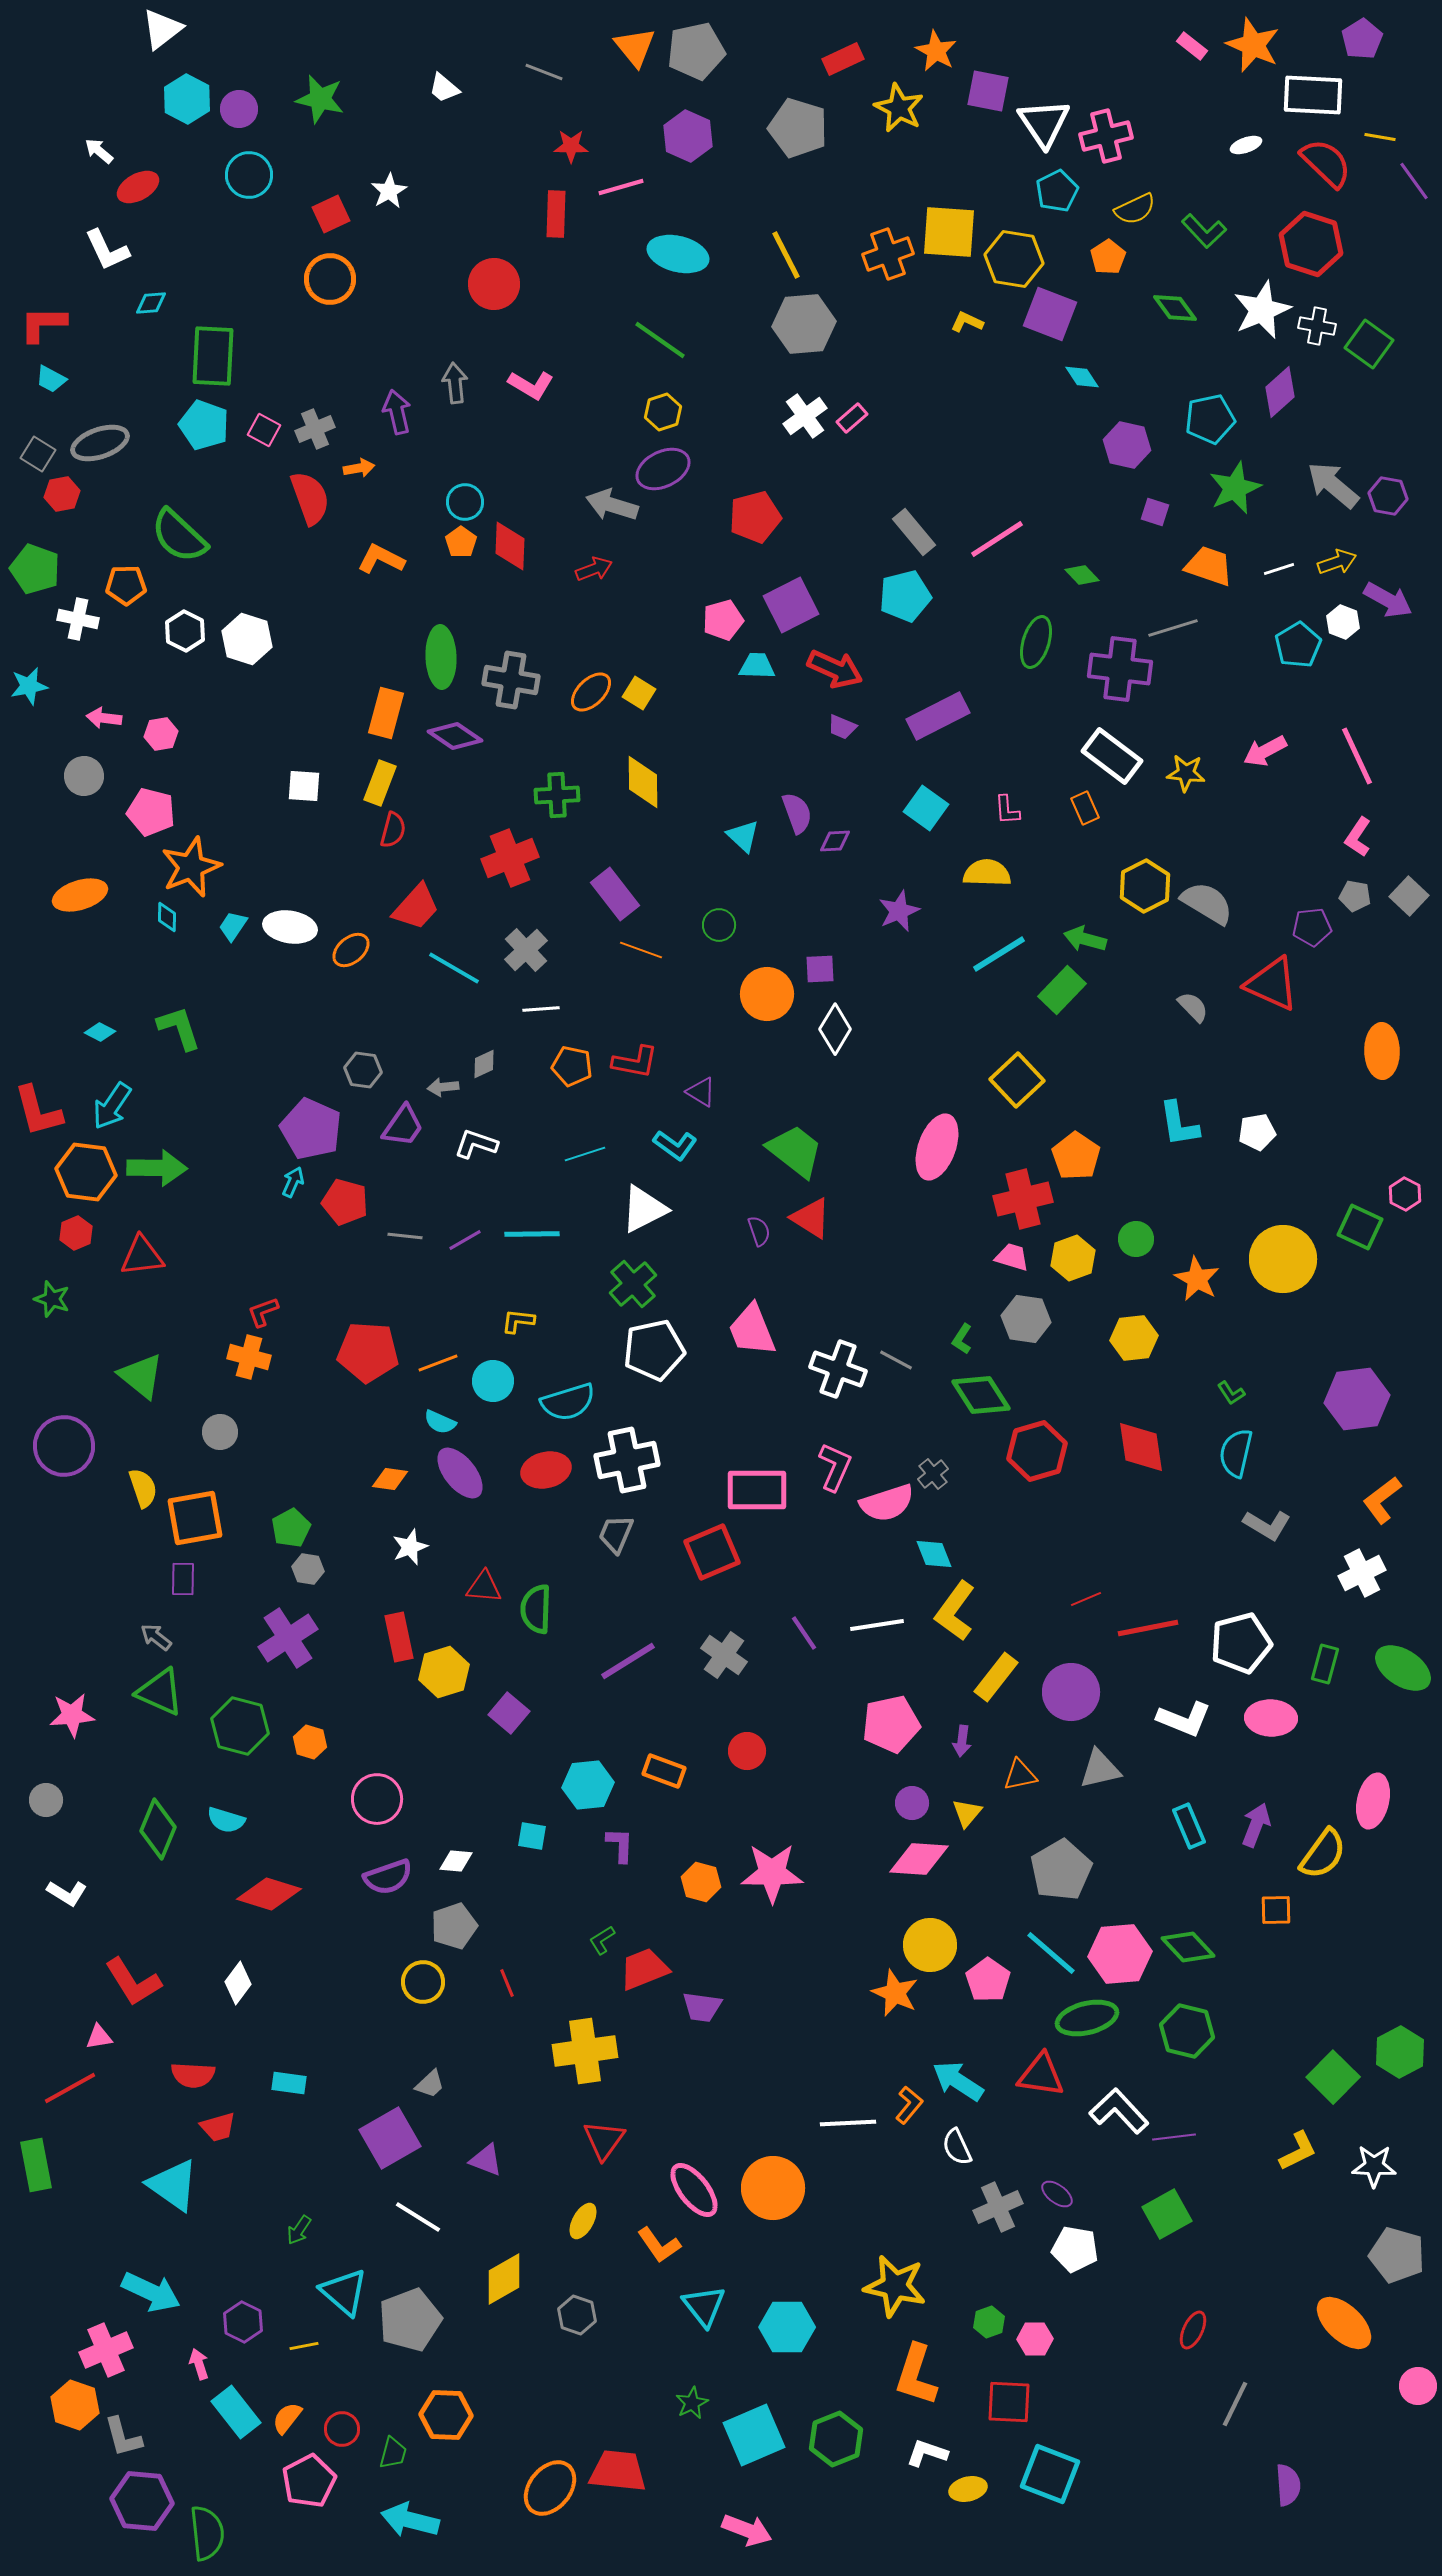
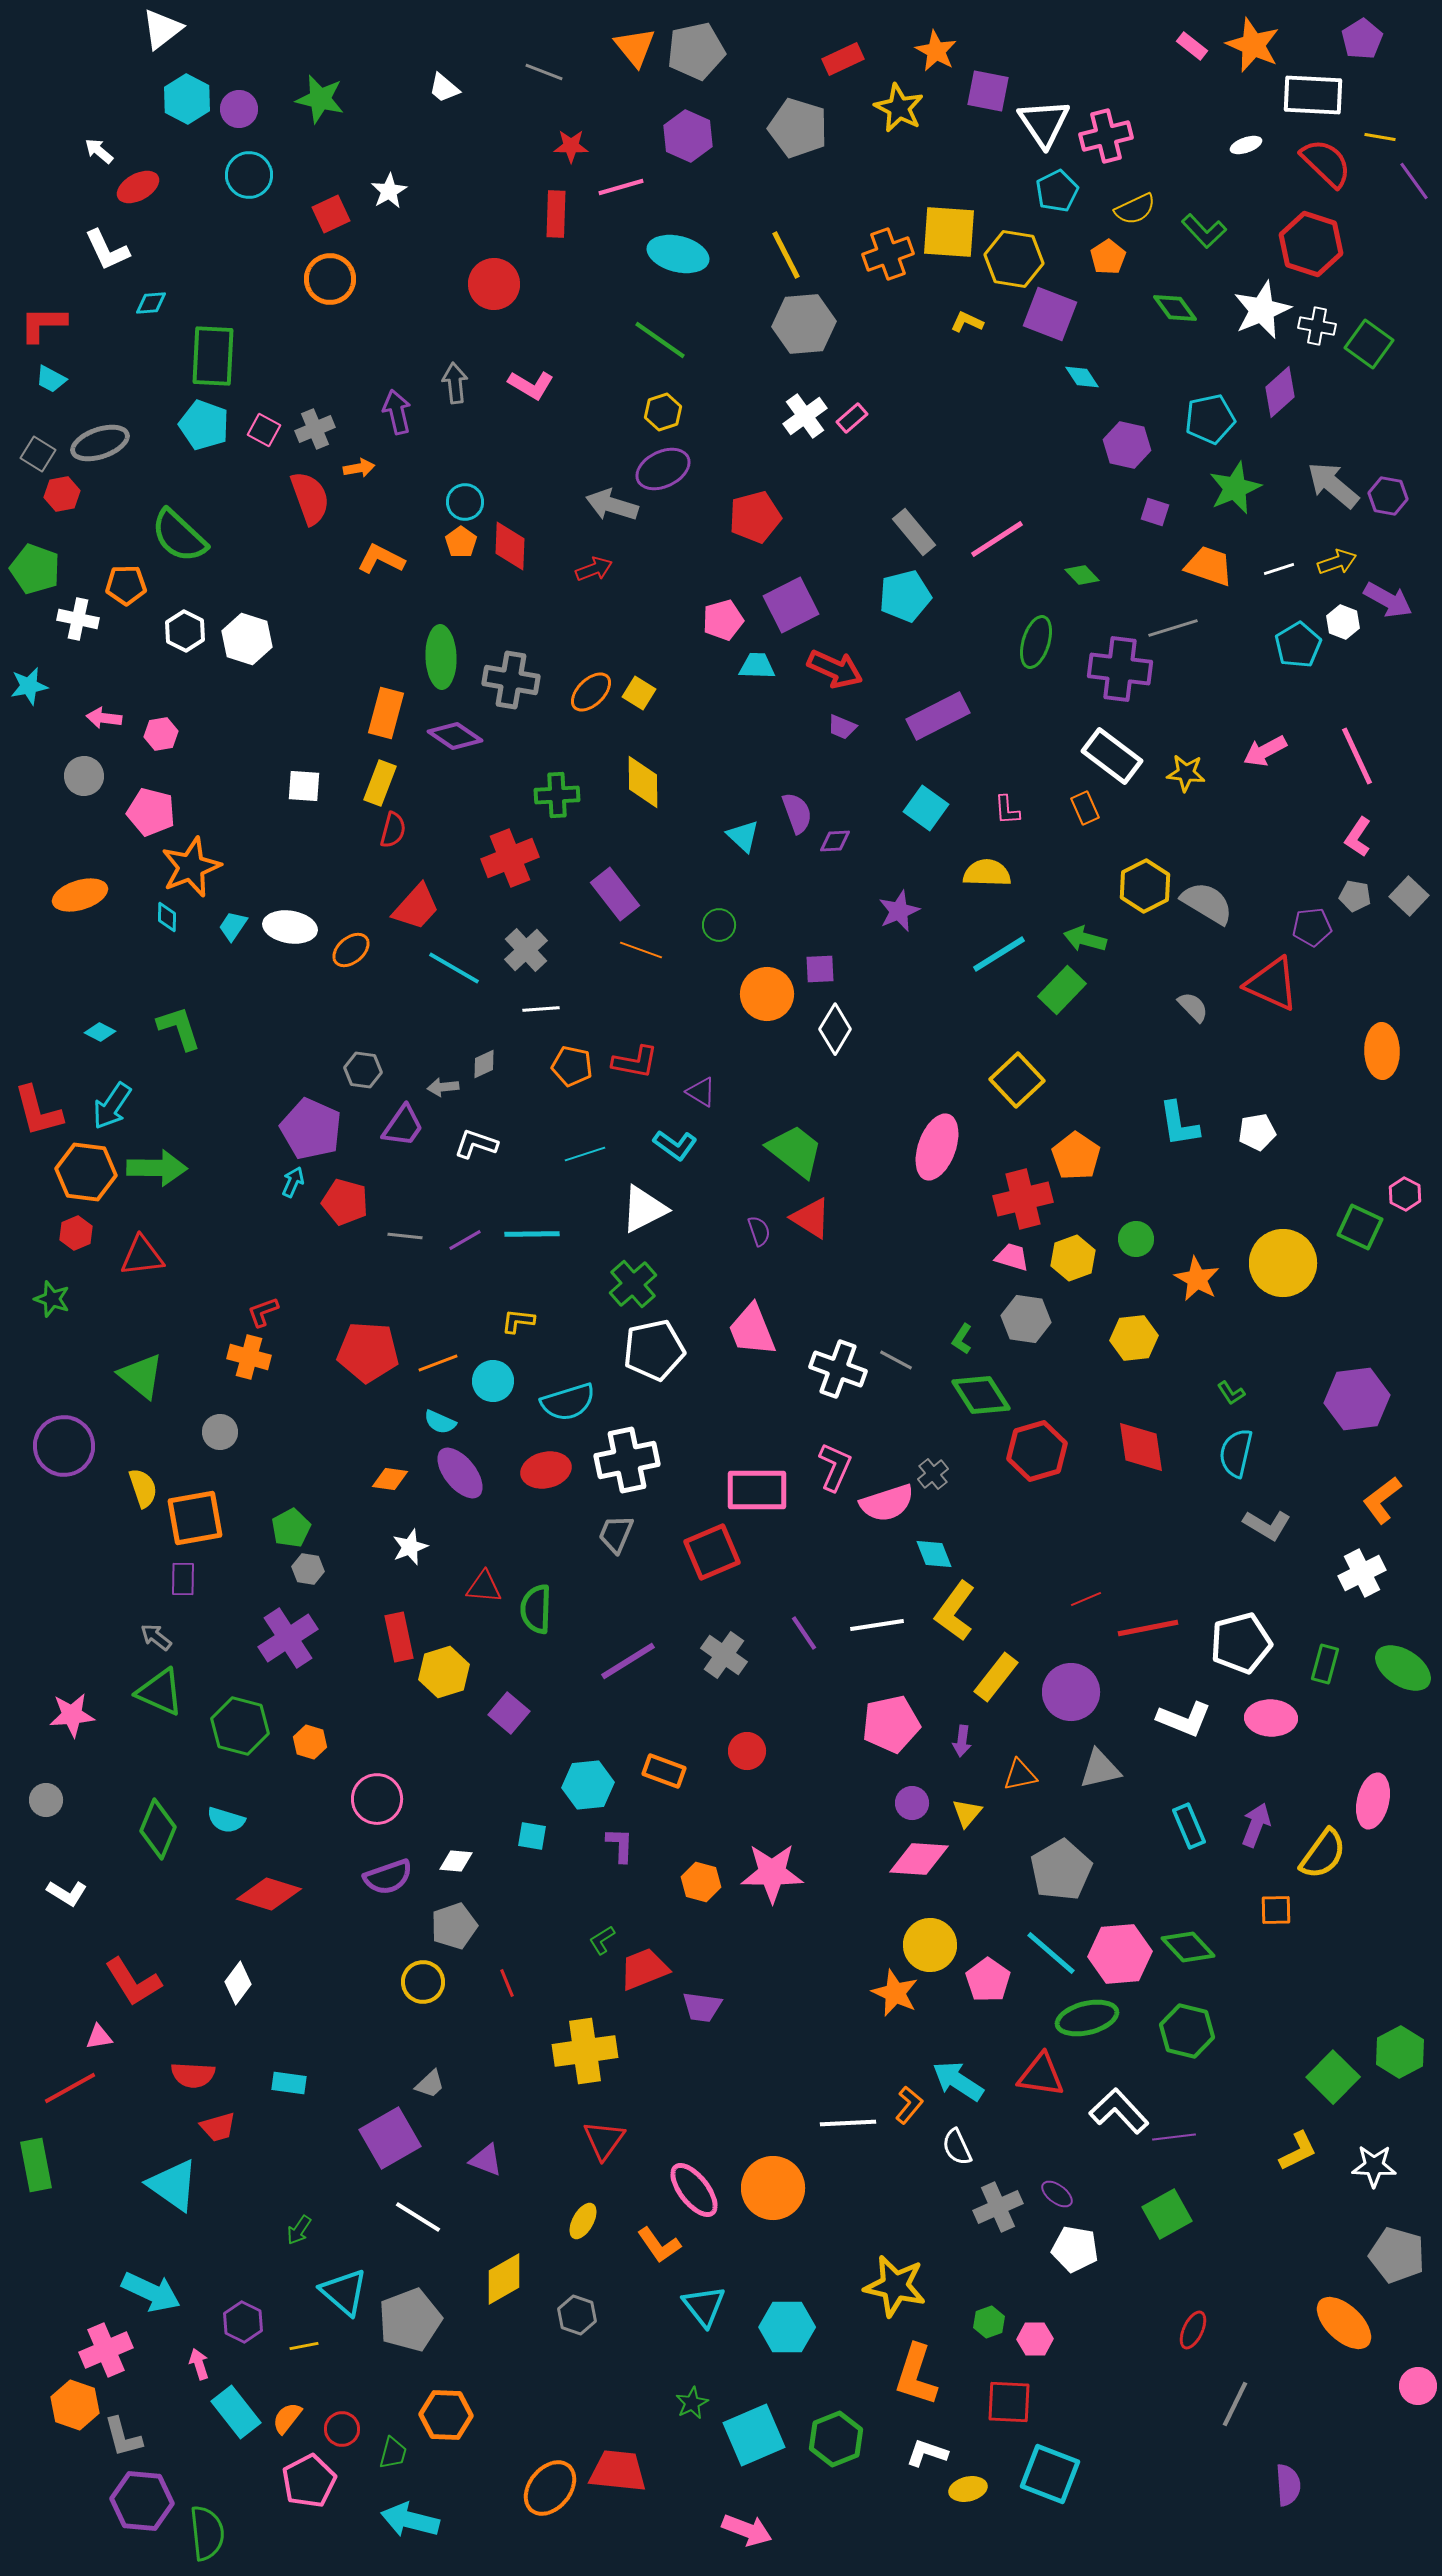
yellow circle at (1283, 1259): moved 4 px down
